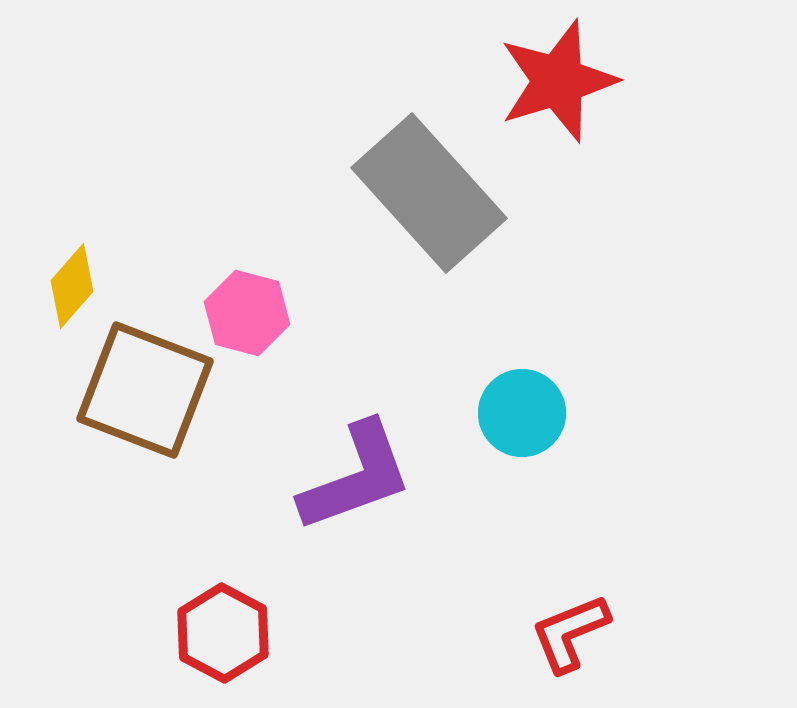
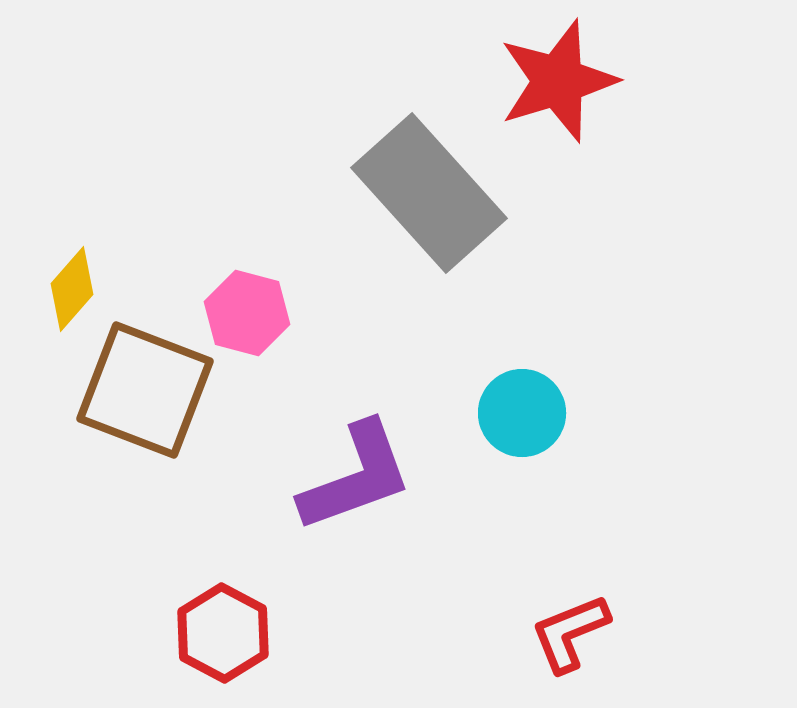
yellow diamond: moved 3 px down
